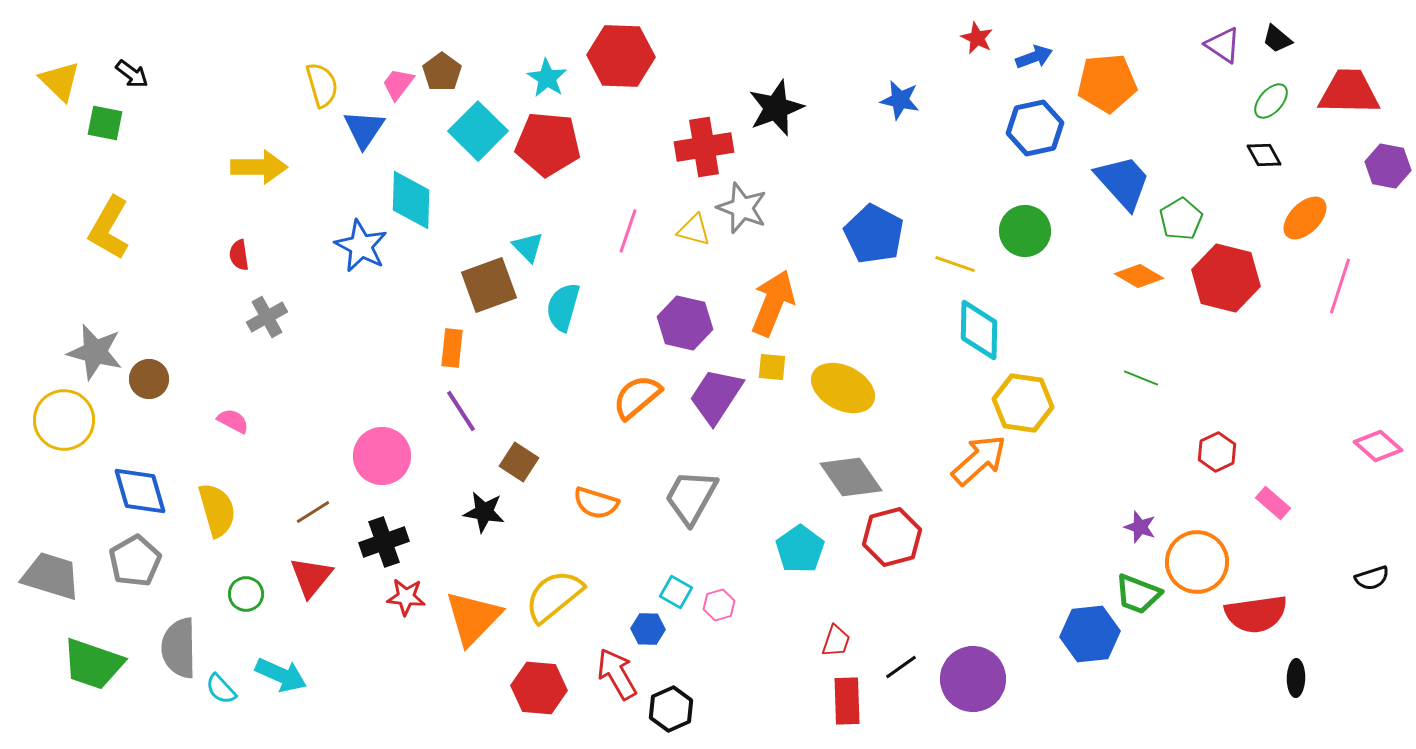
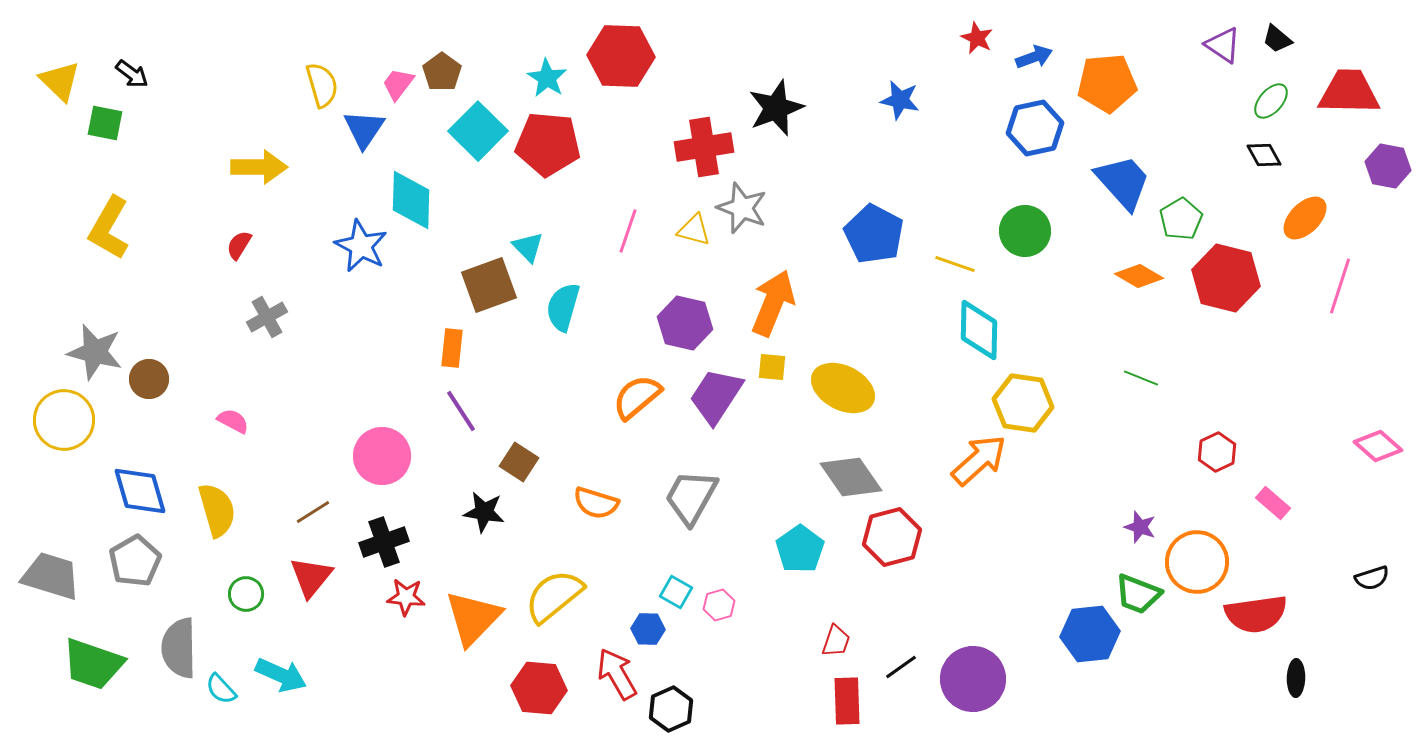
red semicircle at (239, 255): moved 10 px up; rotated 40 degrees clockwise
